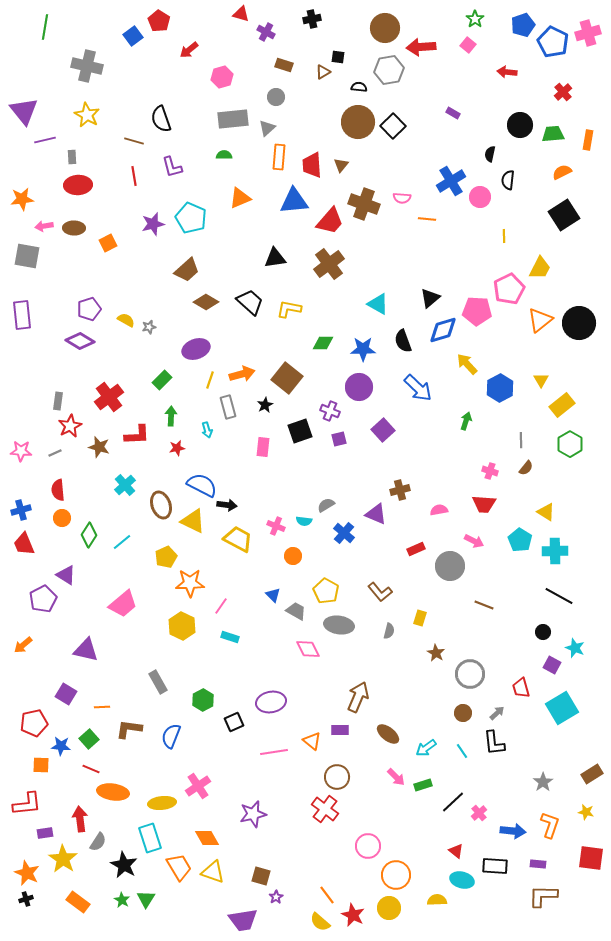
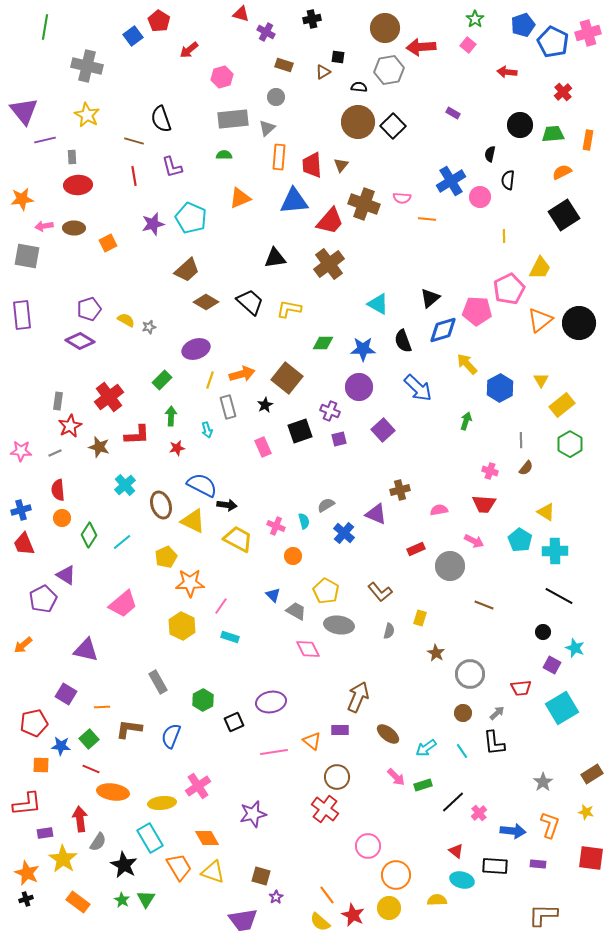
pink rectangle at (263, 447): rotated 30 degrees counterclockwise
cyan semicircle at (304, 521): rotated 112 degrees counterclockwise
red trapezoid at (521, 688): rotated 80 degrees counterclockwise
cyan rectangle at (150, 838): rotated 12 degrees counterclockwise
brown L-shape at (543, 896): moved 19 px down
